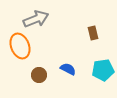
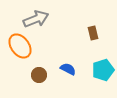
orange ellipse: rotated 15 degrees counterclockwise
cyan pentagon: rotated 10 degrees counterclockwise
